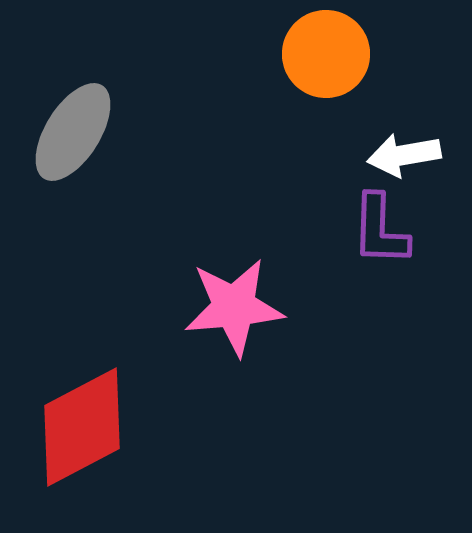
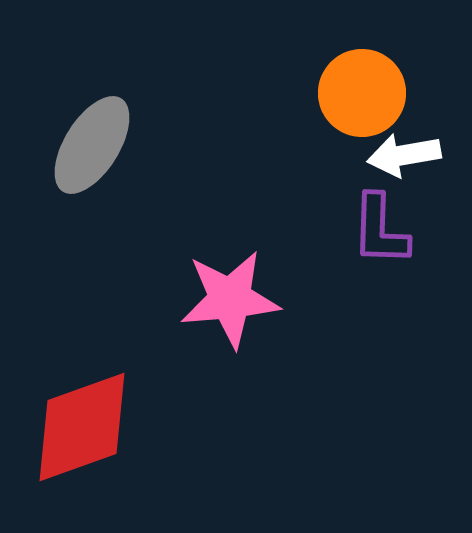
orange circle: moved 36 px right, 39 px down
gray ellipse: moved 19 px right, 13 px down
pink star: moved 4 px left, 8 px up
red diamond: rotated 8 degrees clockwise
